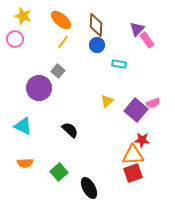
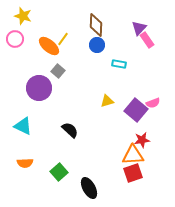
orange ellipse: moved 12 px left, 26 px down
purple triangle: moved 2 px right, 1 px up
yellow line: moved 3 px up
yellow triangle: rotated 24 degrees clockwise
red star: rotated 14 degrees counterclockwise
